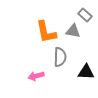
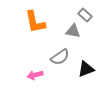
orange L-shape: moved 11 px left, 10 px up
gray semicircle: rotated 54 degrees clockwise
black triangle: moved 3 px up; rotated 24 degrees counterclockwise
pink arrow: moved 1 px left, 1 px up
